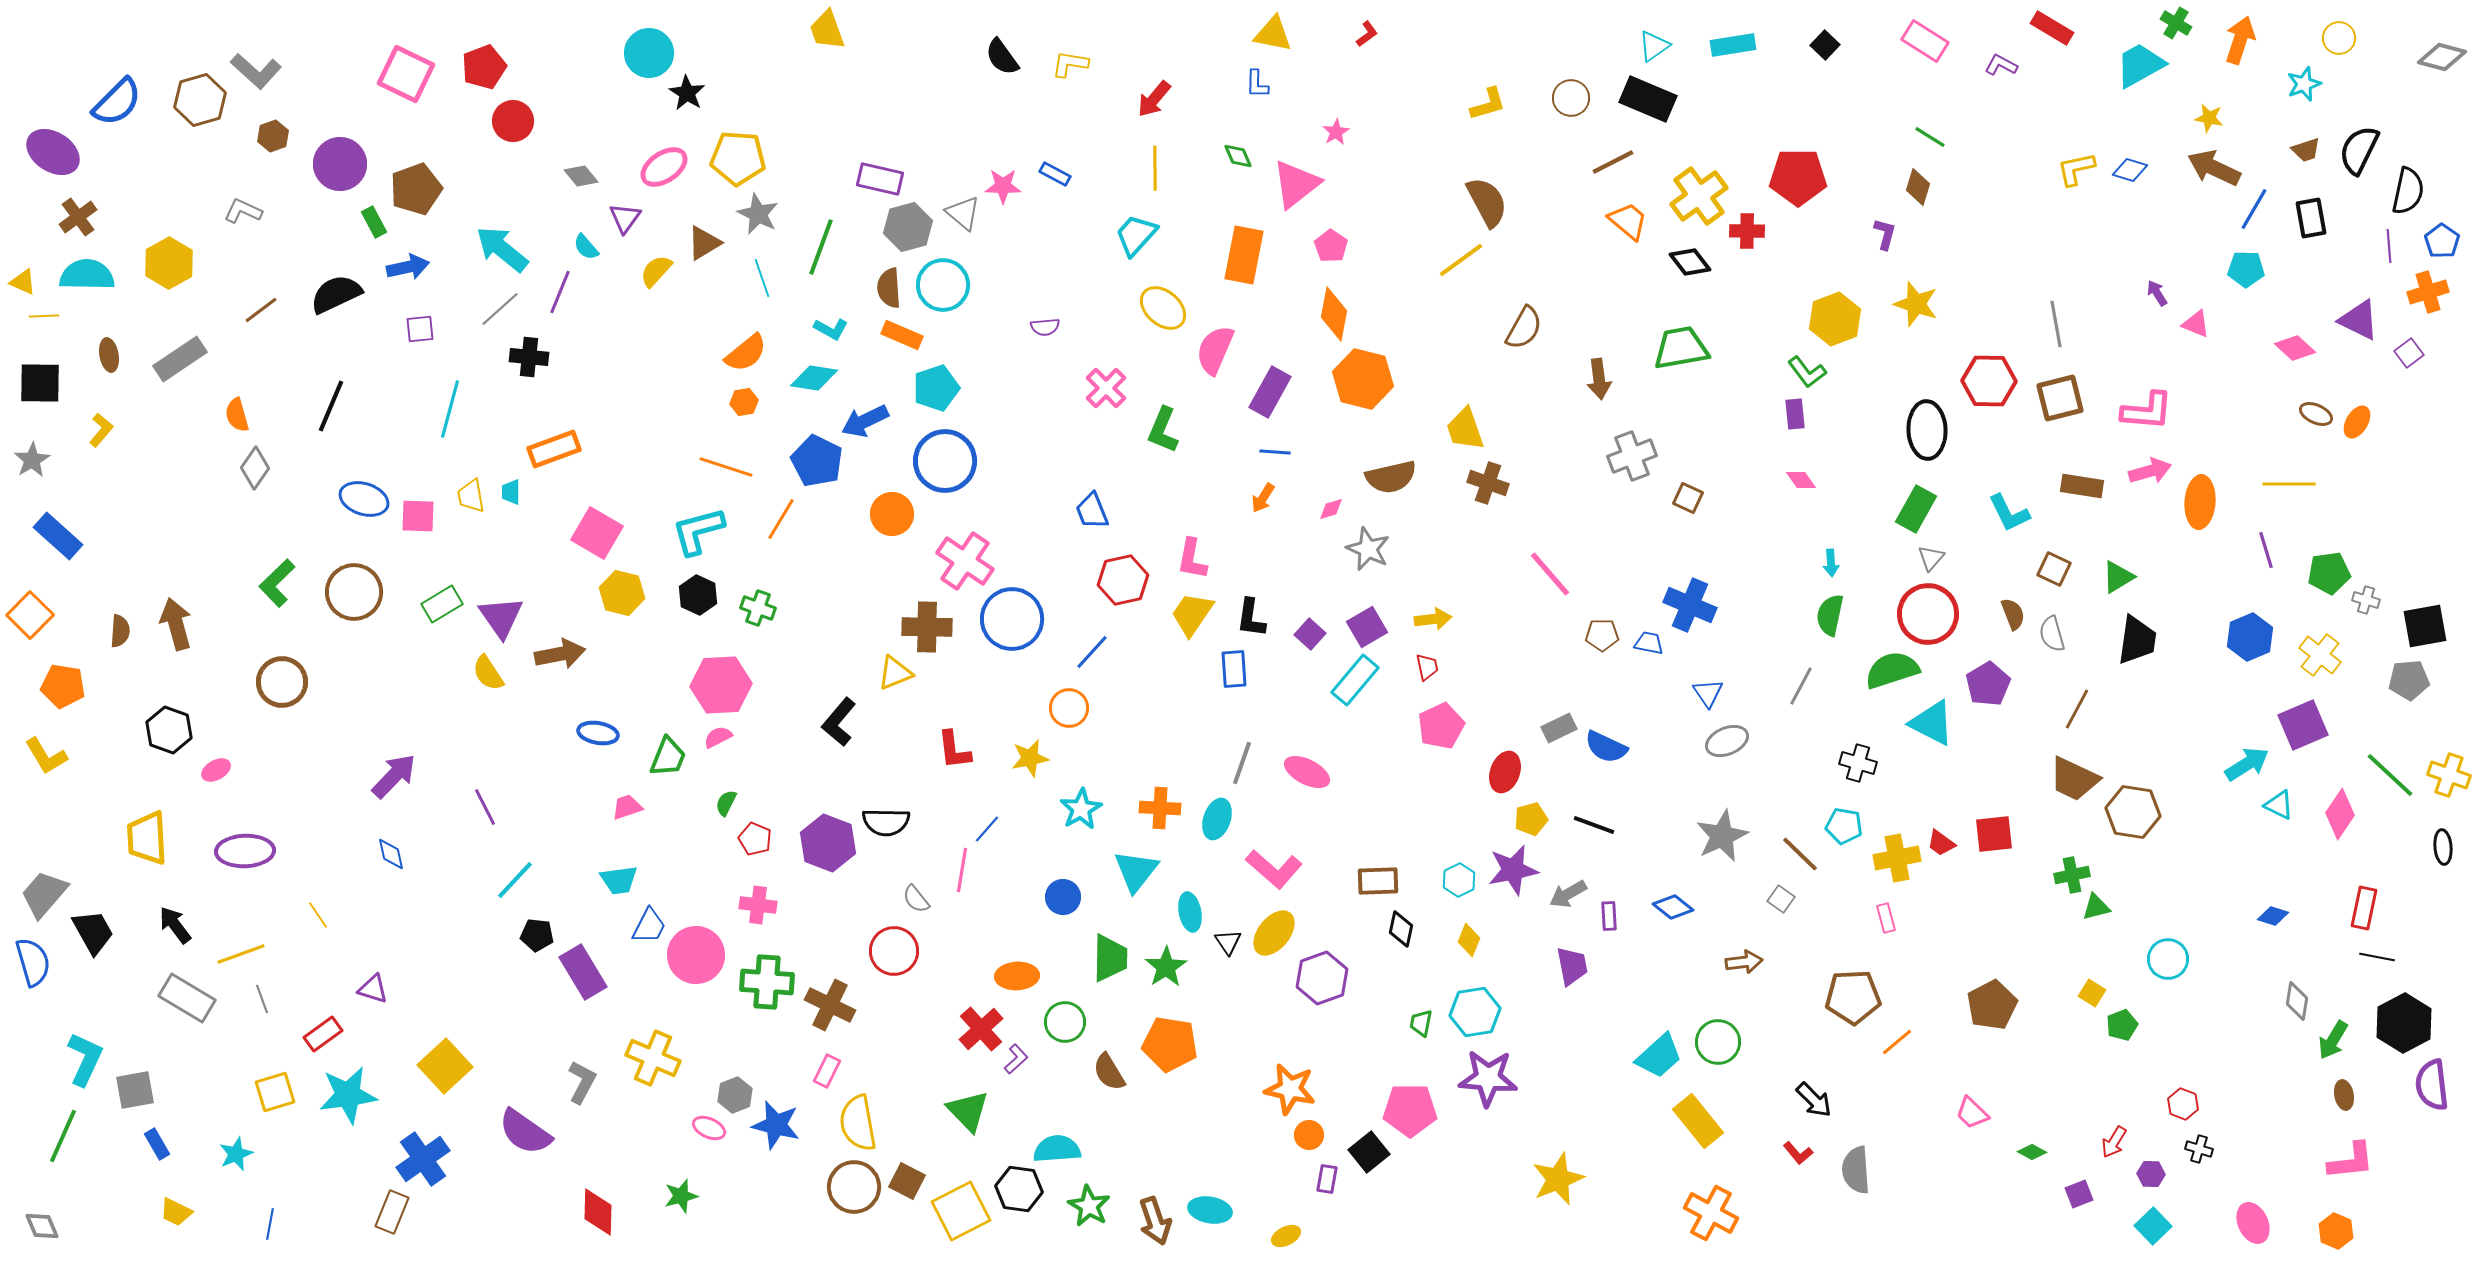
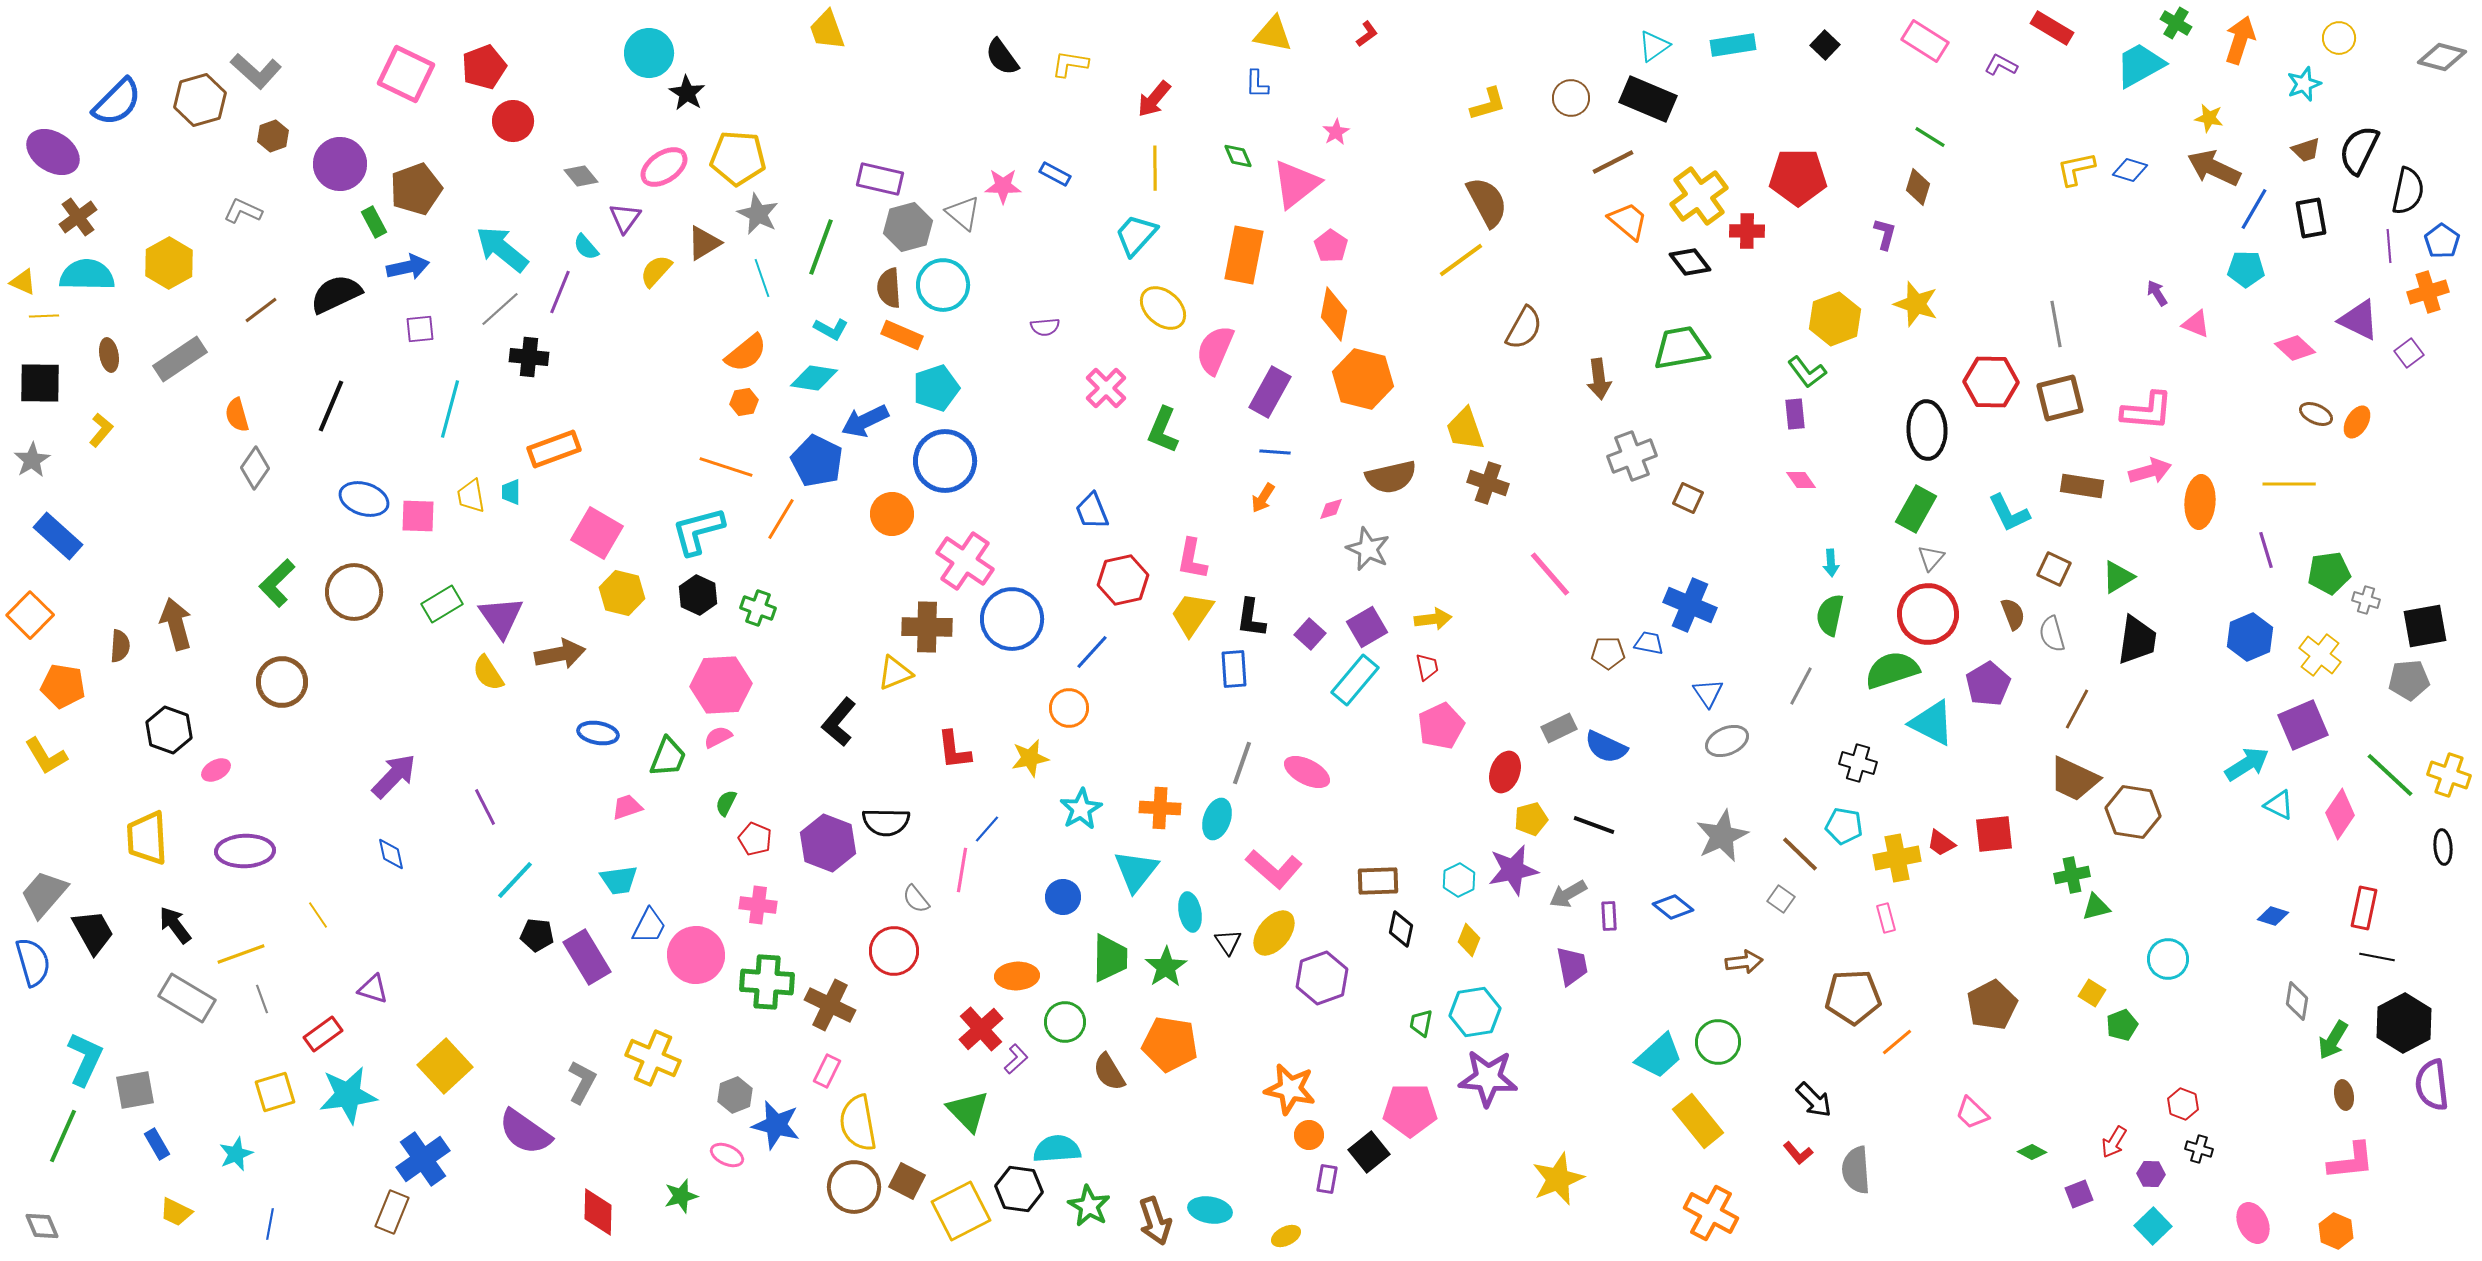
red hexagon at (1989, 381): moved 2 px right, 1 px down
brown semicircle at (120, 631): moved 15 px down
brown pentagon at (1602, 635): moved 6 px right, 18 px down
purple rectangle at (583, 972): moved 4 px right, 15 px up
pink ellipse at (709, 1128): moved 18 px right, 27 px down
